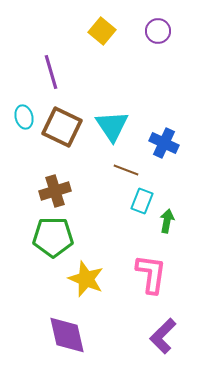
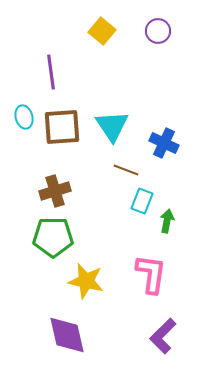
purple line: rotated 8 degrees clockwise
brown square: rotated 30 degrees counterclockwise
yellow star: moved 2 px down; rotated 9 degrees counterclockwise
